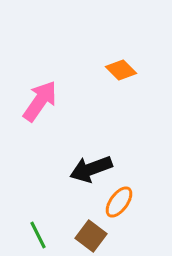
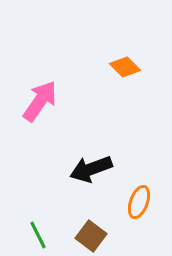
orange diamond: moved 4 px right, 3 px up
orange ellipse: moved 20 px right; rotated 16 degrees counterclockwise
